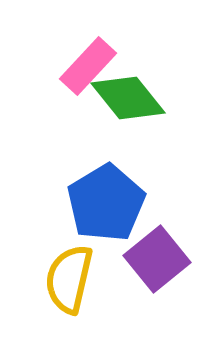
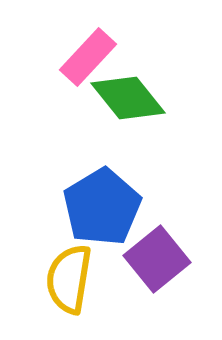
pink rectangle: moved 9 px up
blue pentagon: moved 4 px left, 4 px down
yellow semicircle: rotated 4 degrees counterclockwise
